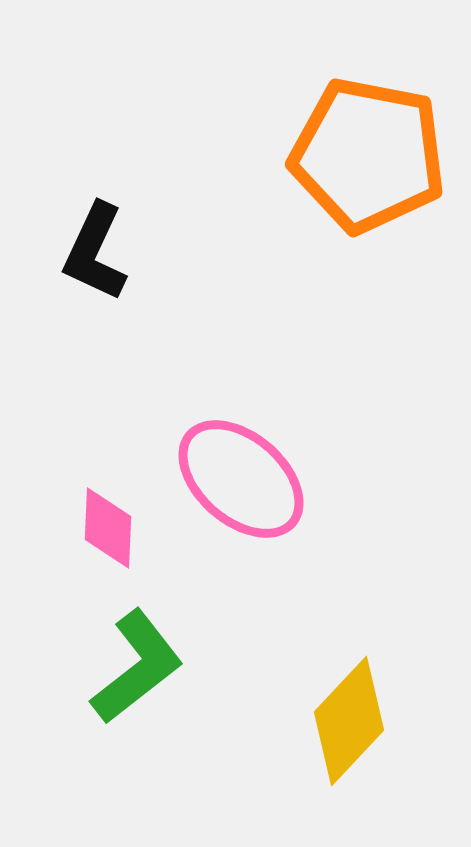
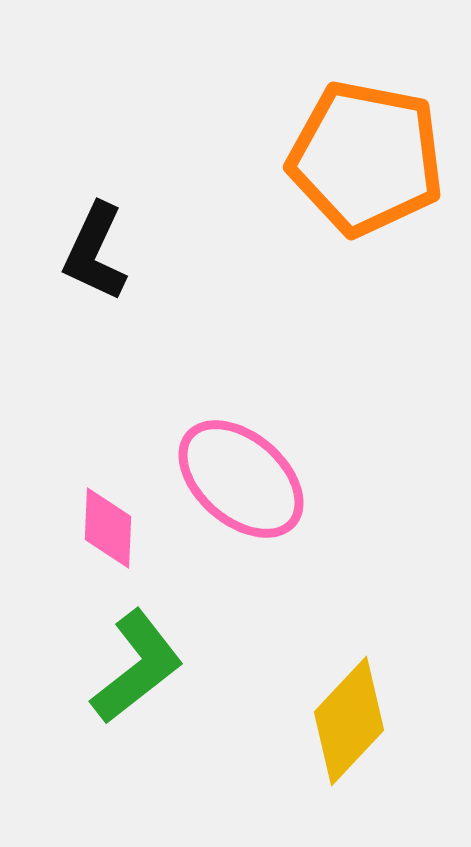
orange pentagon: moved 2 px left, 3 px down
